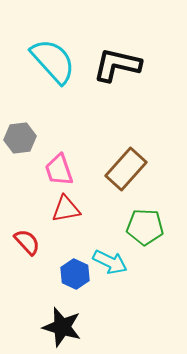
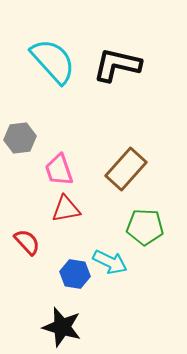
blue hexagon: rotated 16 degrees counterclockwise
